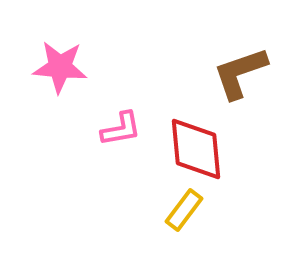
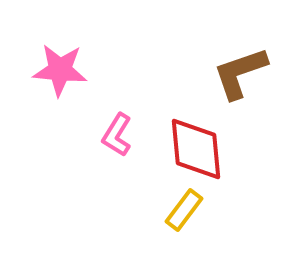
pink star: moved 3 px down
pink L-shape: moved 4 px left, 6 px down; rotated 132 degrees clockwise
